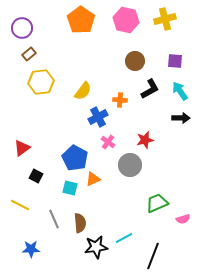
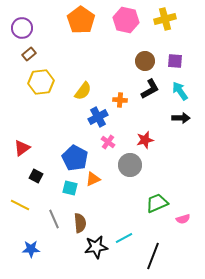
brown circle: moved 10 px right
